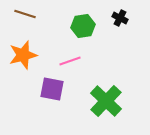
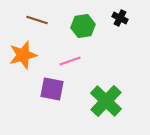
brown line: moved 12 px right, 6 px down
